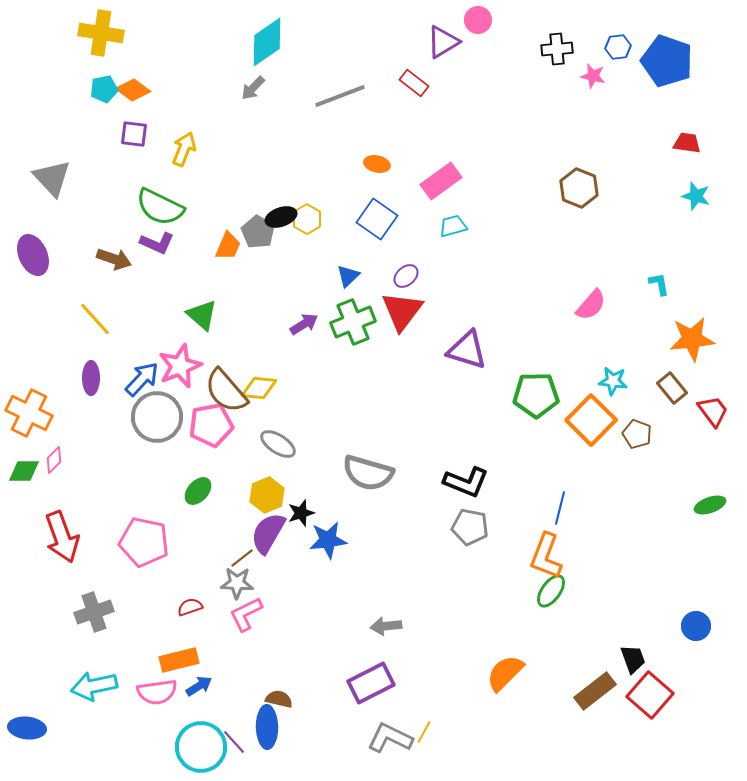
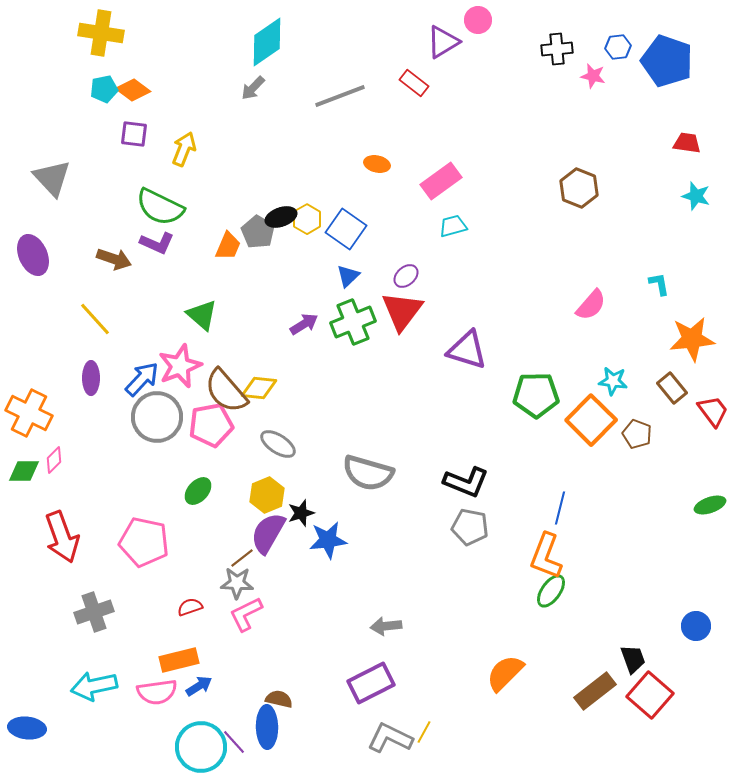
blue square at (377, 219): moved 31 px left, 10 px down
